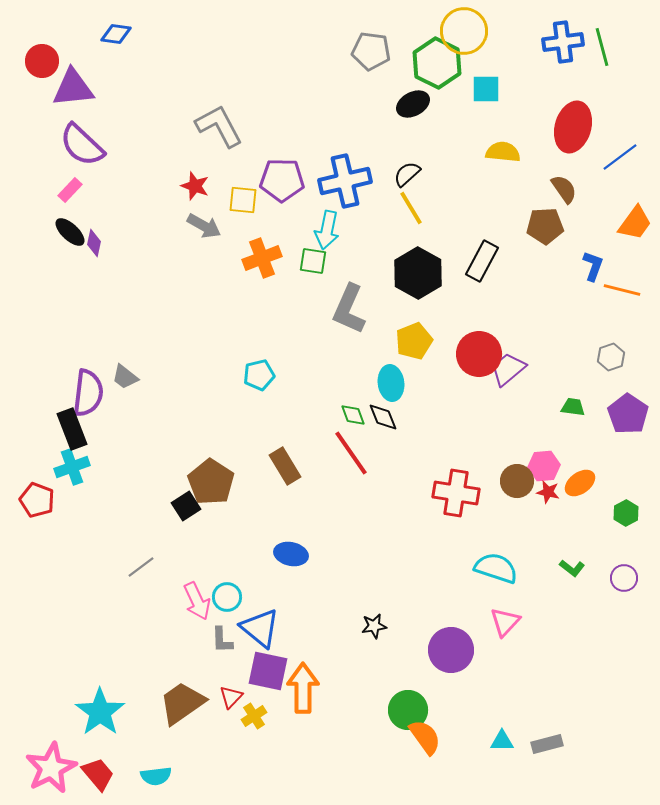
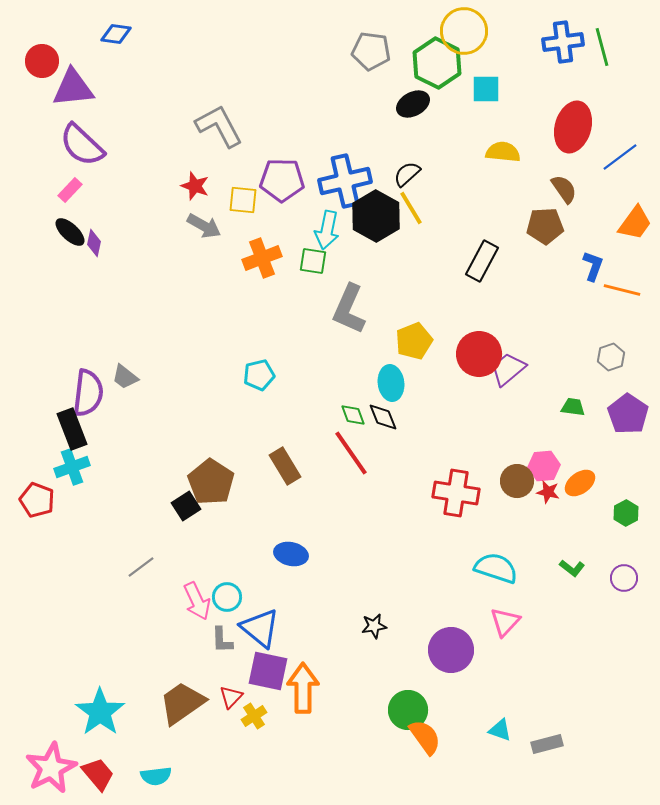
black hexagon at (418, 273): moved 42 px left, 57 px up
cyan triangle at (502, 741): moved 2 px left, 11 px up; rotated 20 degrees clockwise
